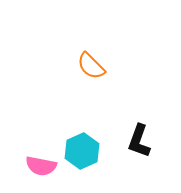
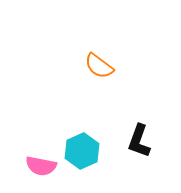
orange semicircle: moved 8 px right; rotated 8 degrees counterclockwise
